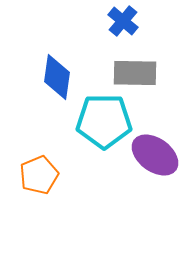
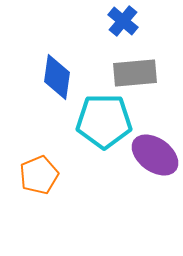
gray rectangle: rotated 6 degrees counterclockwise
